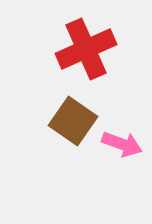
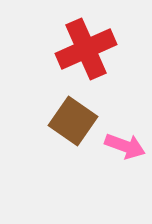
pink arrow: moved 3 px right, 2 px down
